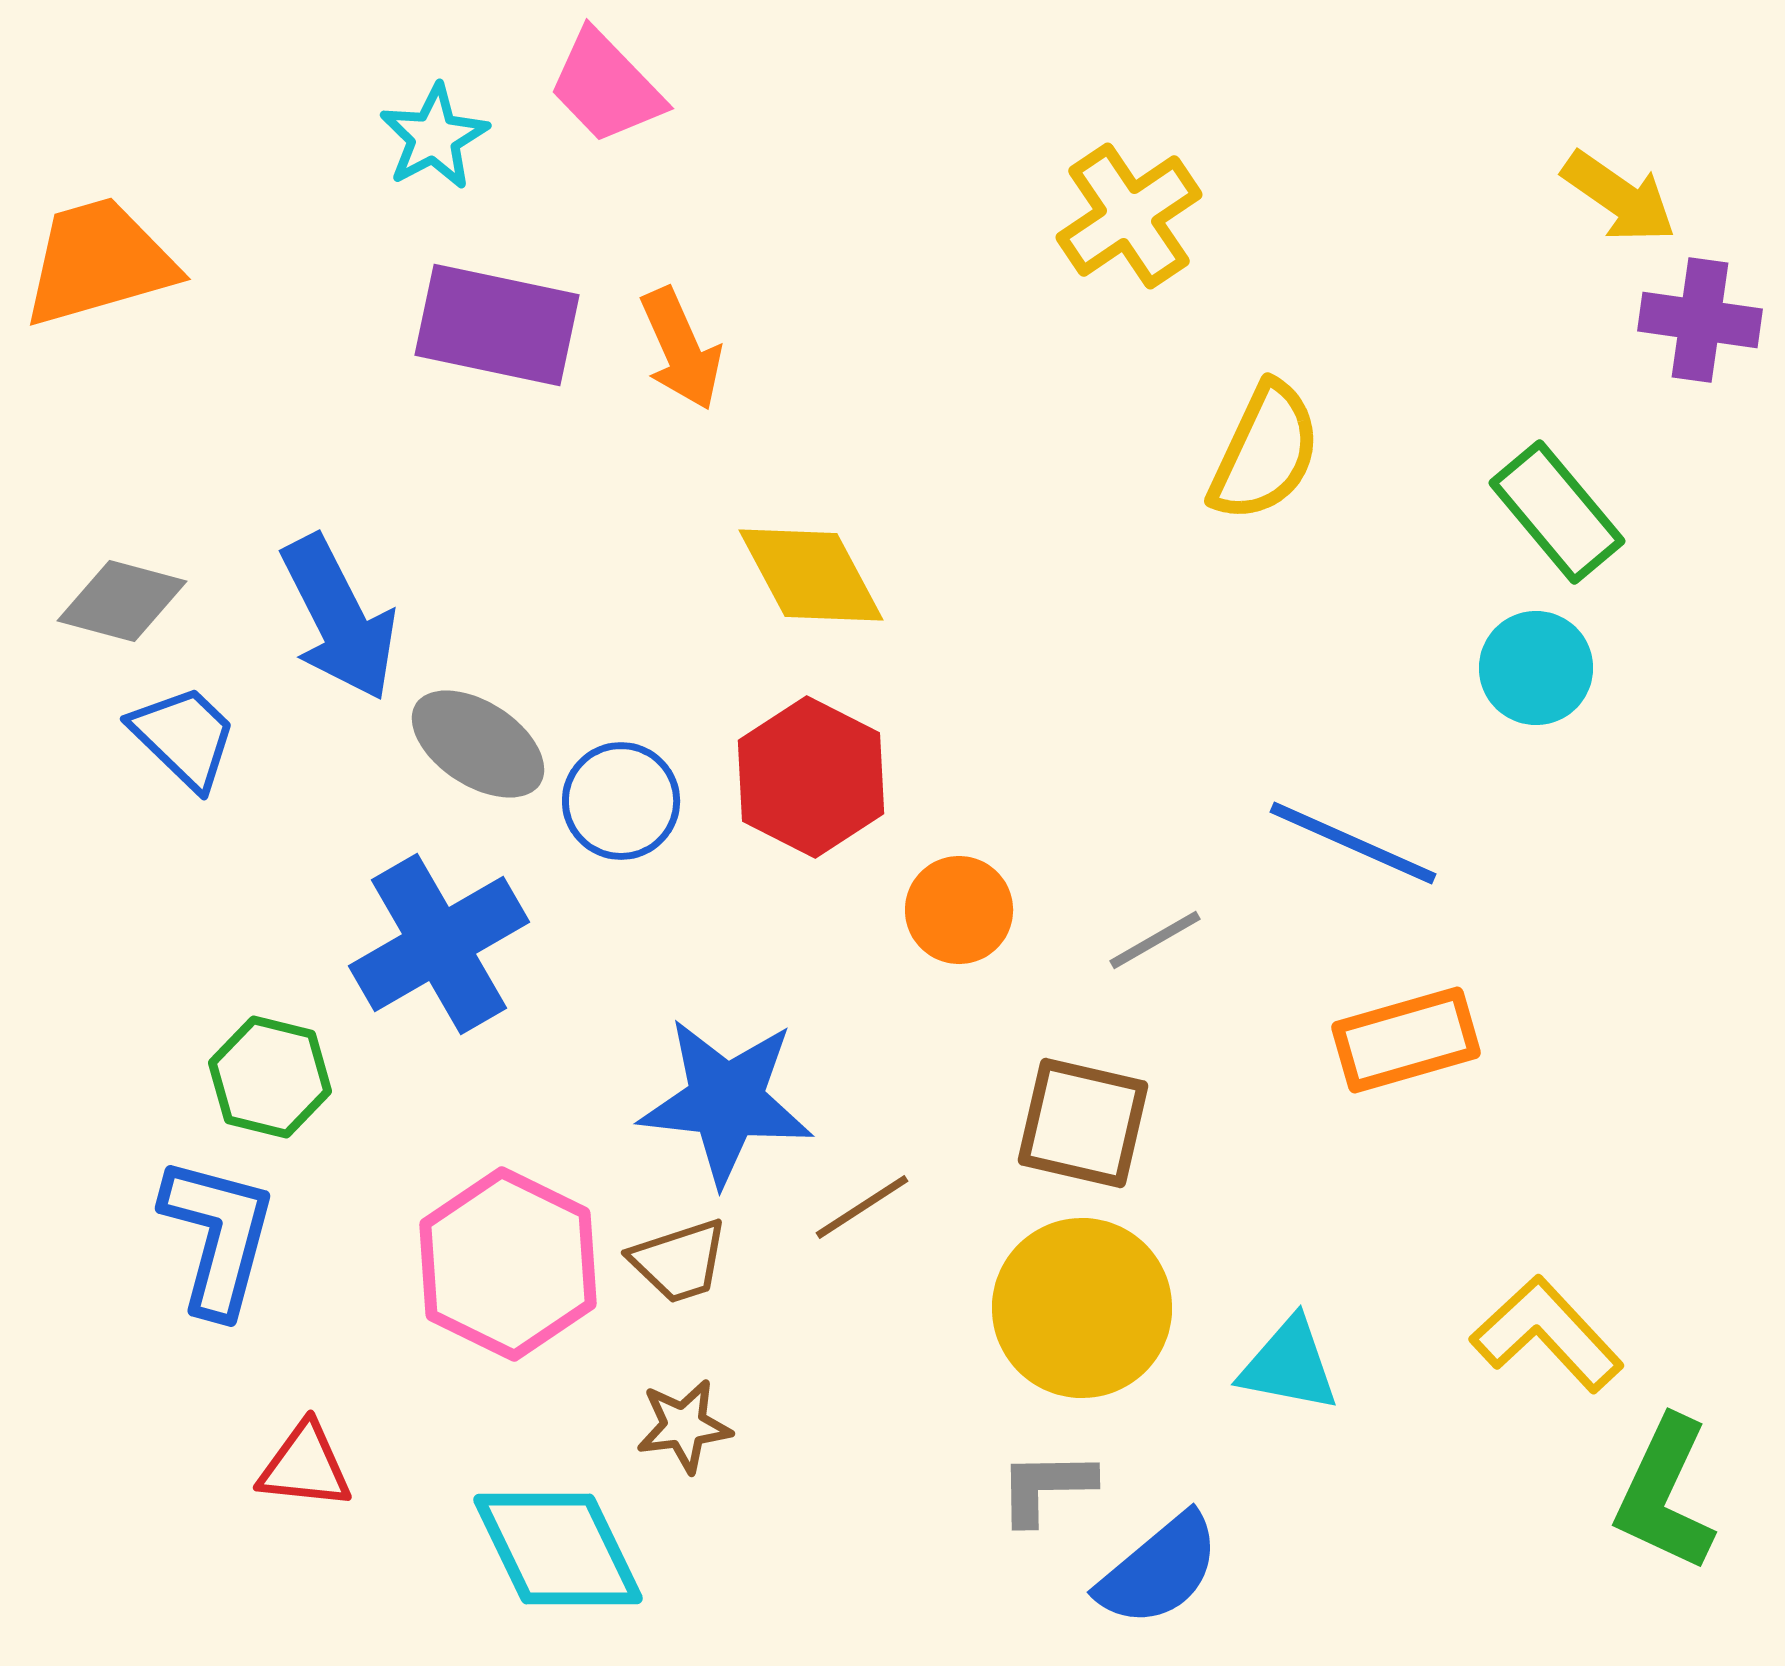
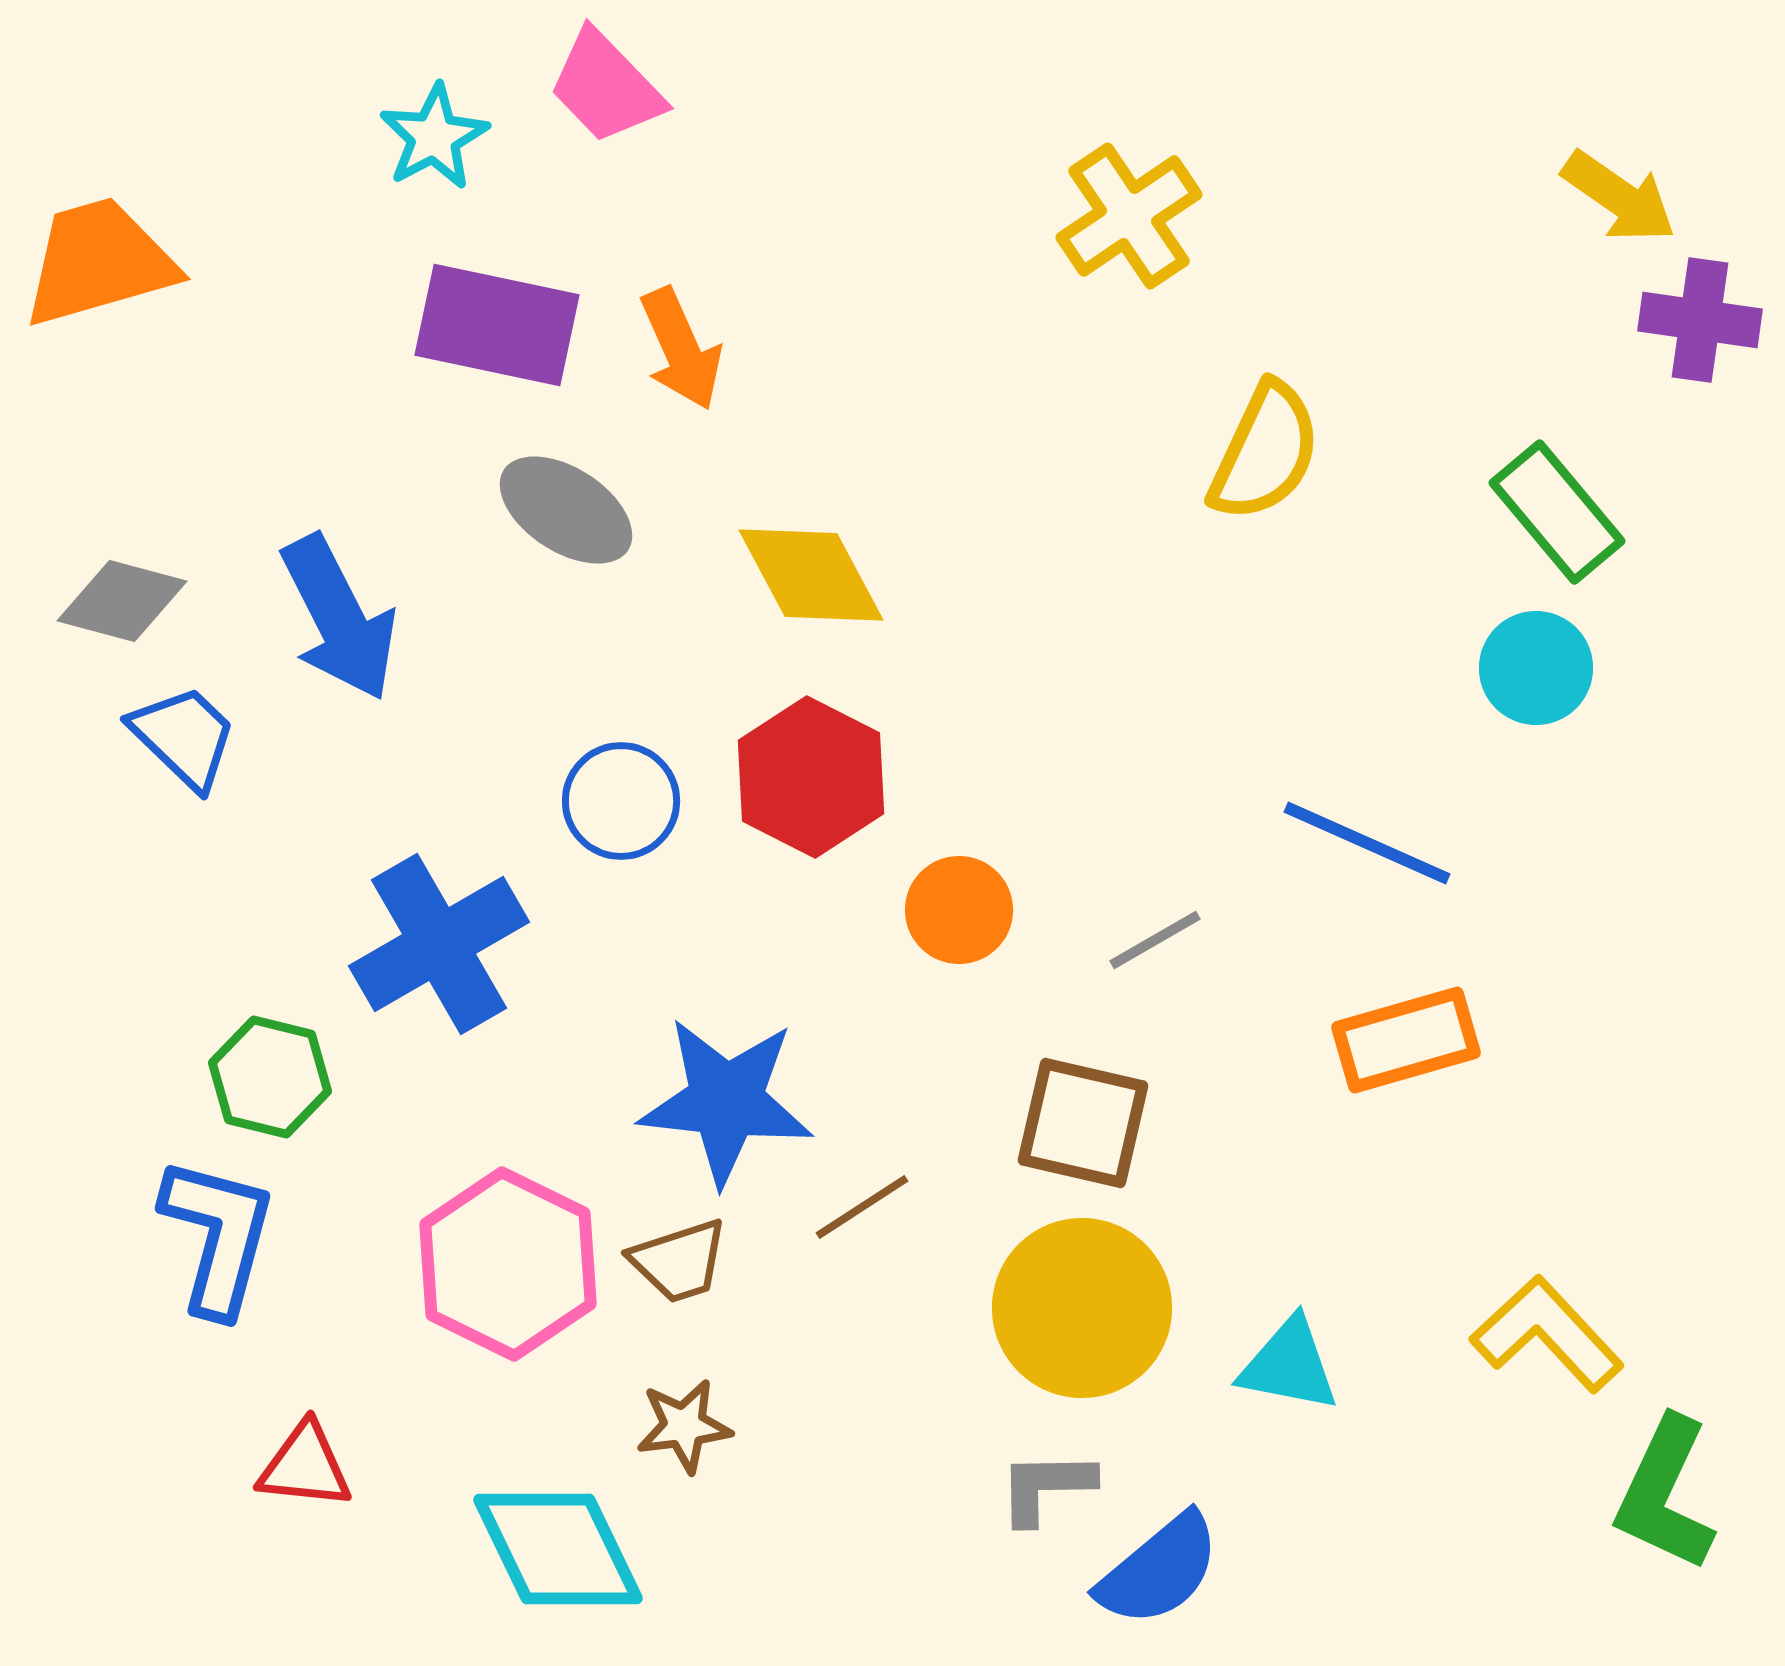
gray ellipse: moved 88 px right, 234 px up
blue line: moved 14 px right
